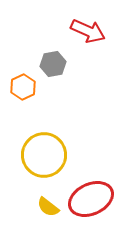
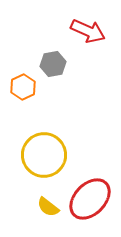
red ellipse: moved 1 px left; rotated 21 degrees counterclockwise
